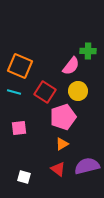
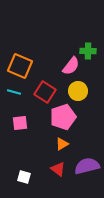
pink square: moved 1 px right, 5 px up
